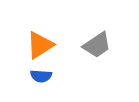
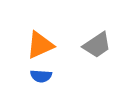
orange triangle: rotated 8 degrees clockwise
